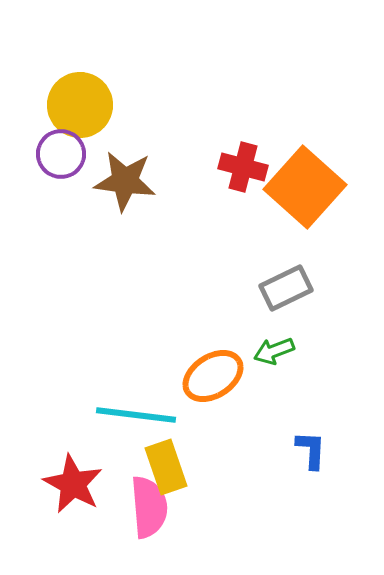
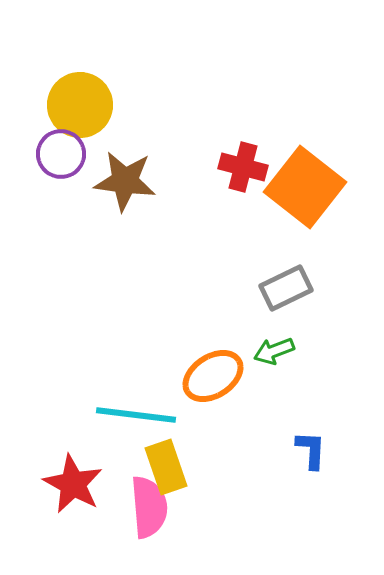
orange square: rotated 4 degrees counterclockwise
